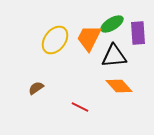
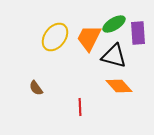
green ellipse: moved 2 px right
yellow ellipse: moved 3 px up
black triangle: rotated 20 degrees clockwise
brown semicircle: rotated 91 degrees counterclockwise
red line: rotated 60 degrees clockwise
